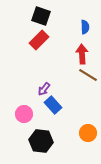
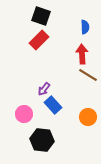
orange circle: moved 16 px up
black hexagon: moved 1 px right, 1 px up
